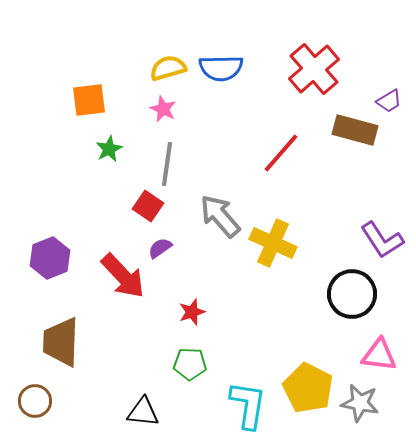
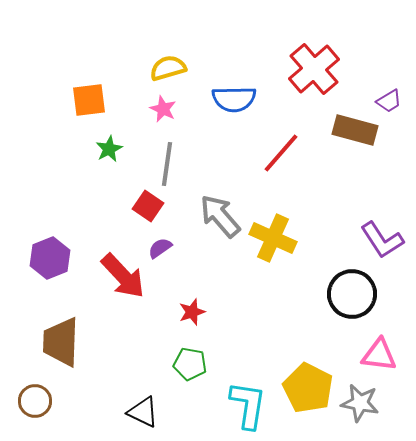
blue semicircle: moved 13 px right, 31 px down
yellow cross: moved 5 px up
green pentagon: rotated 8 degrees clockwise
black triangle: rotated 20 degrees clockwise
